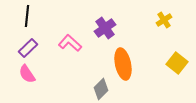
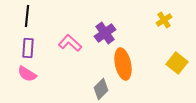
purple cross: moved 5 px down
purple rectangle: rotated 42 degrees counterclockwise
pink semicircle: rotated 24 degrees counterclockwise
